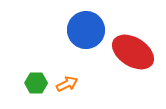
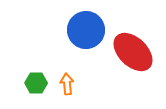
red ellipse: rotated 12 degrees clockwise
orange arrow: rotated 70 degrees counterclockwise
